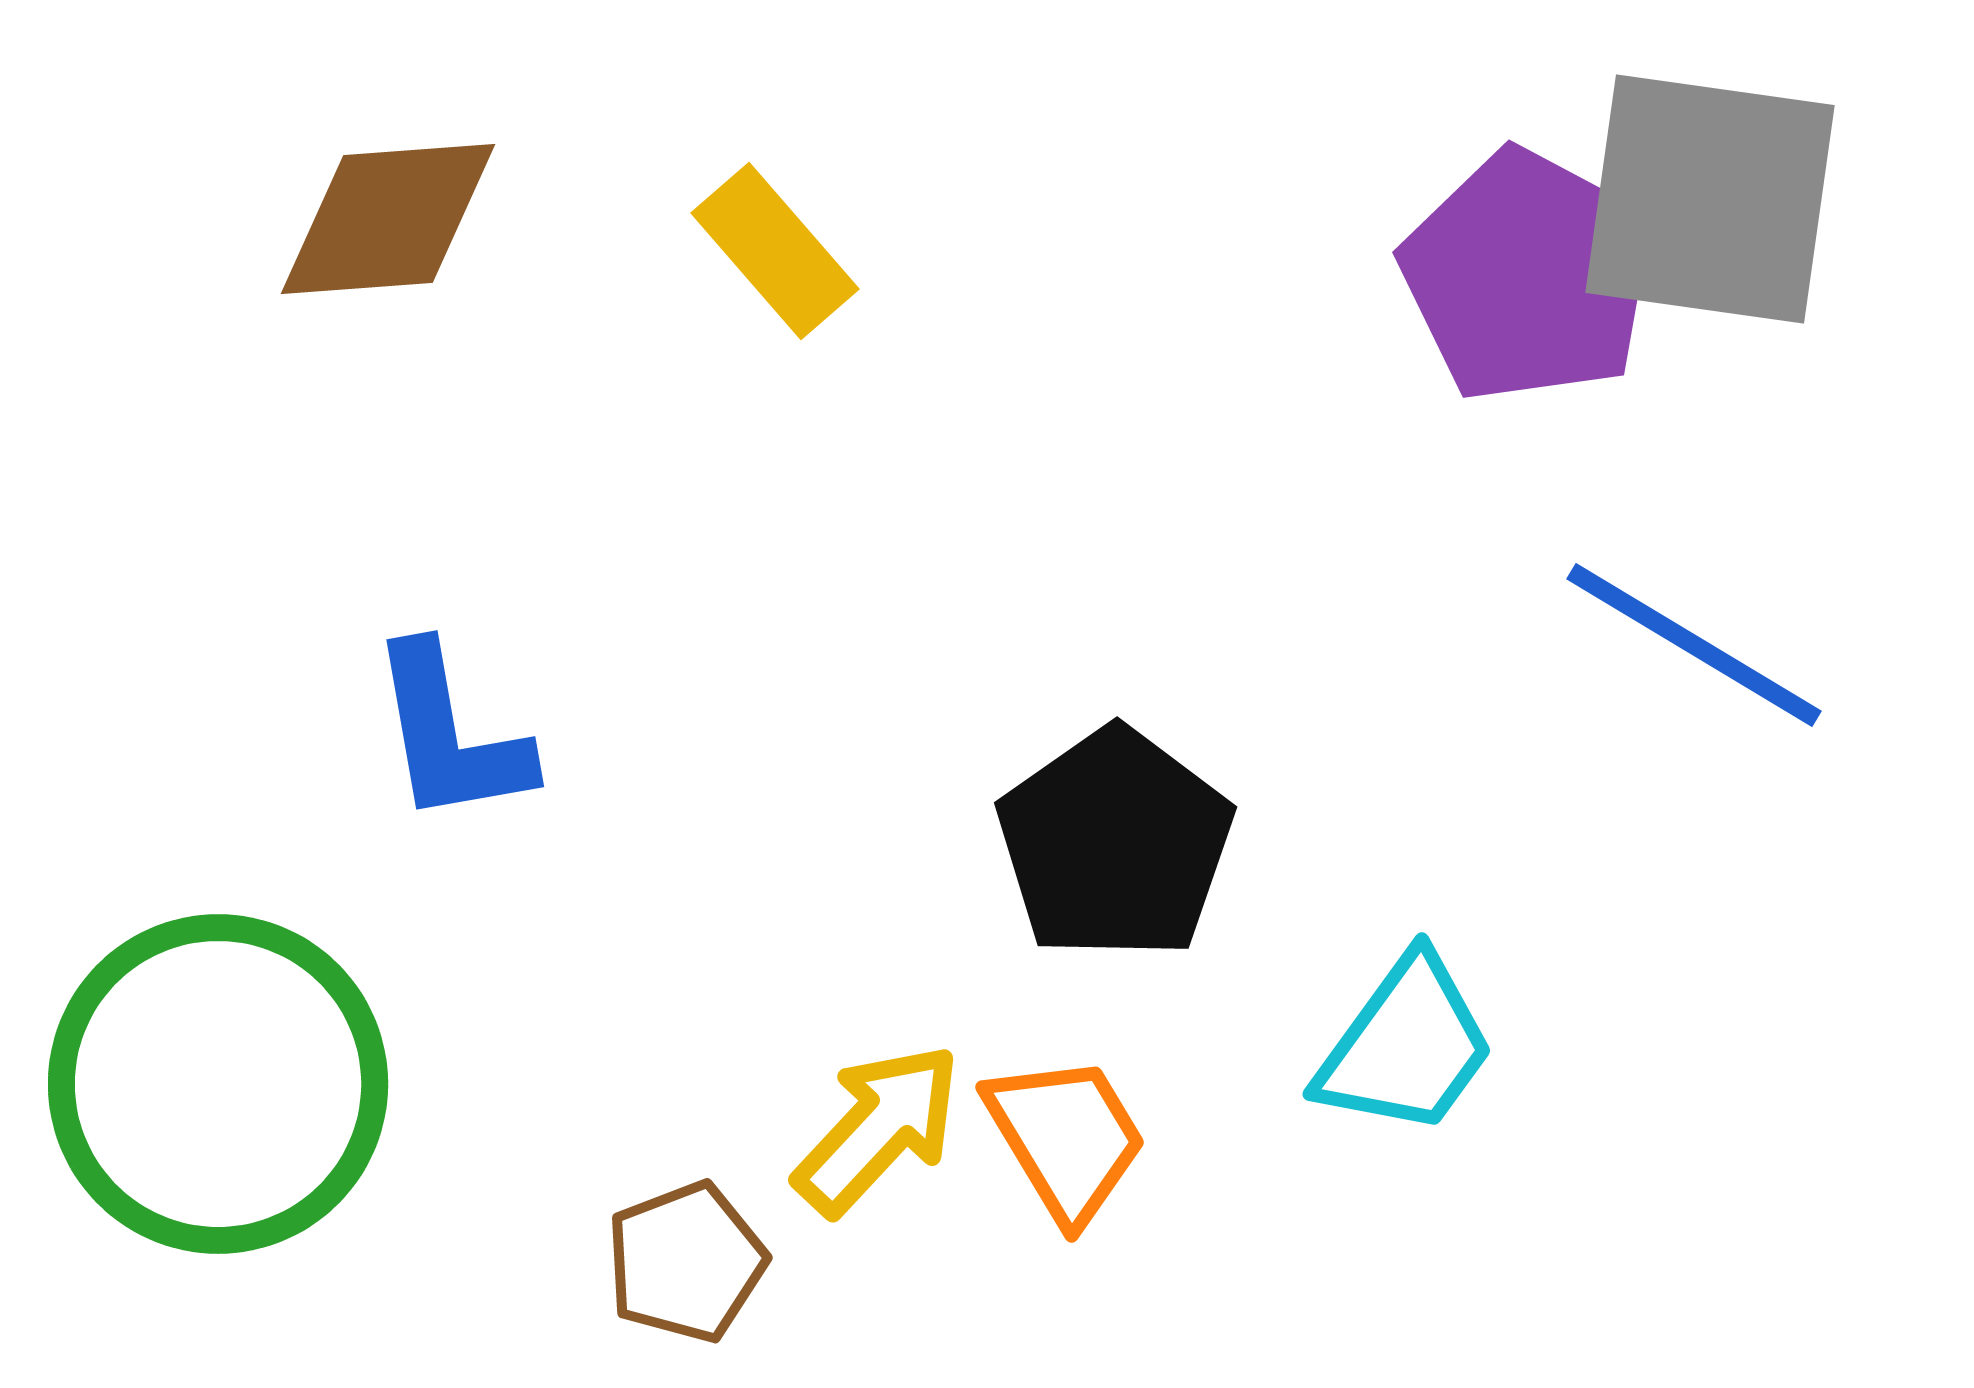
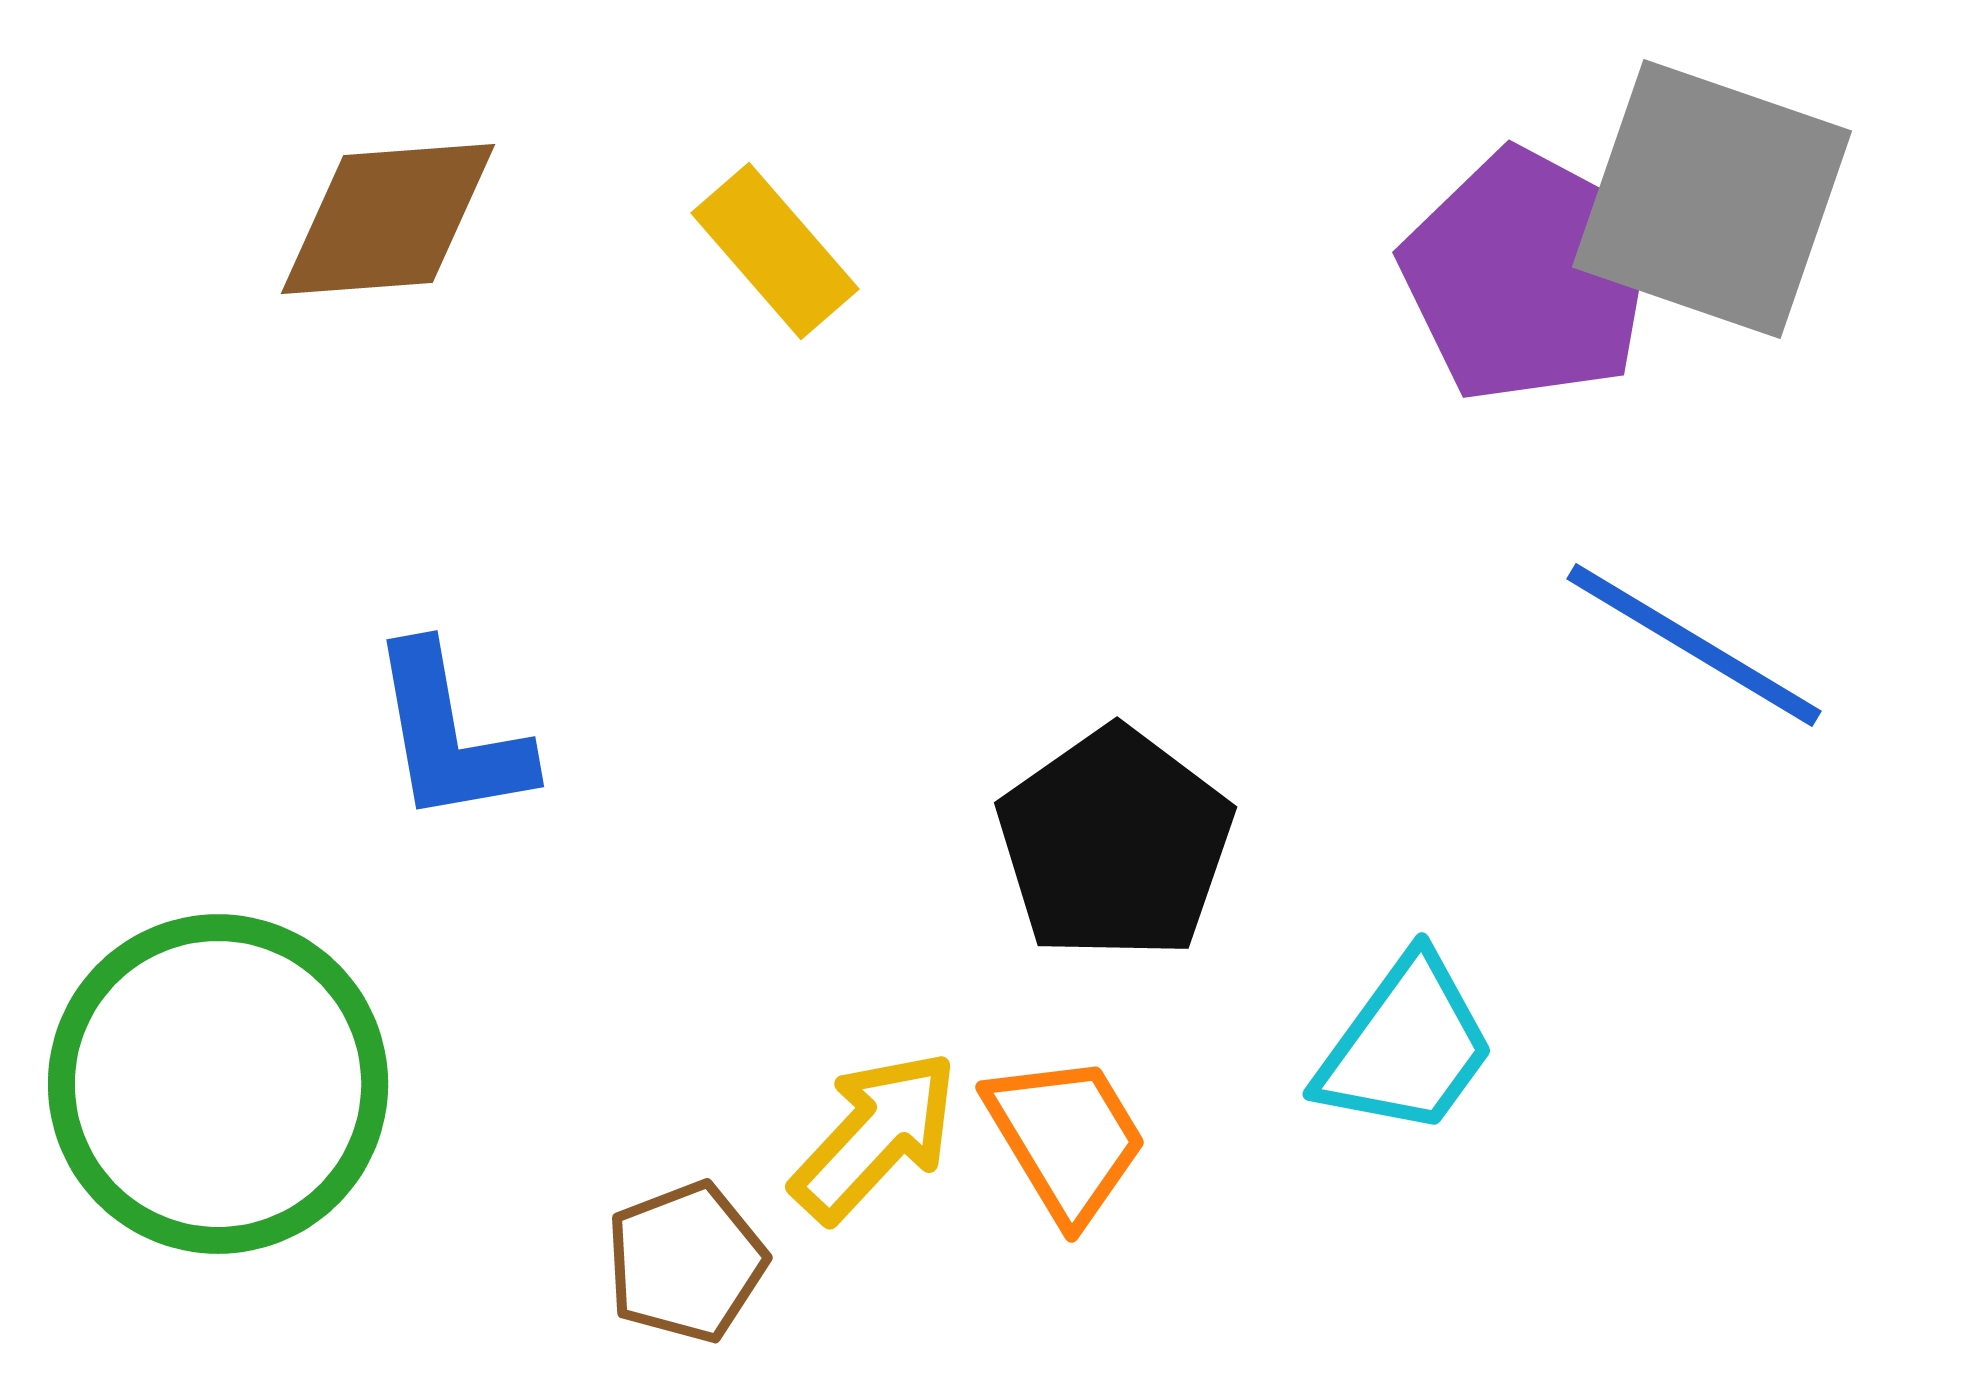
gray square: moved 2 px right; rotated 11 degrees clockwise
yellow arrow: moved 3 px left, 7 px down
